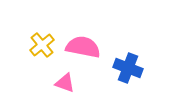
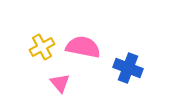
yellow cross: moved 2 px down; rotated 10 degrees clockwise
pink triangle: moved 5 px left; rotated 30 degrees clockwise
